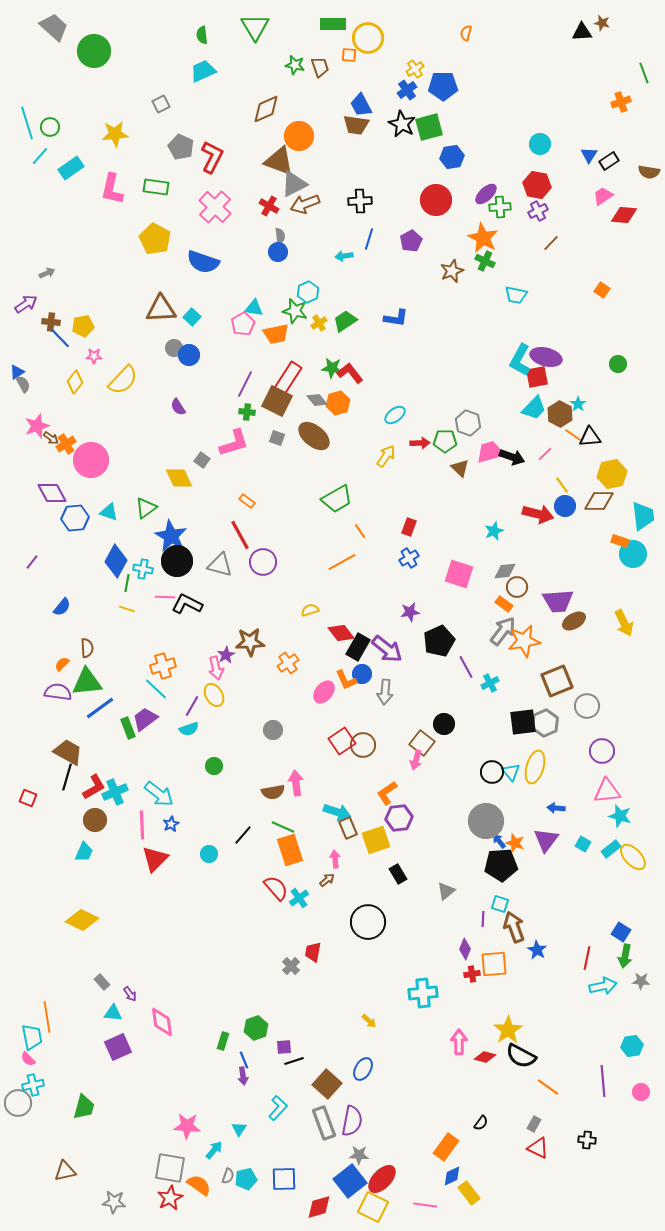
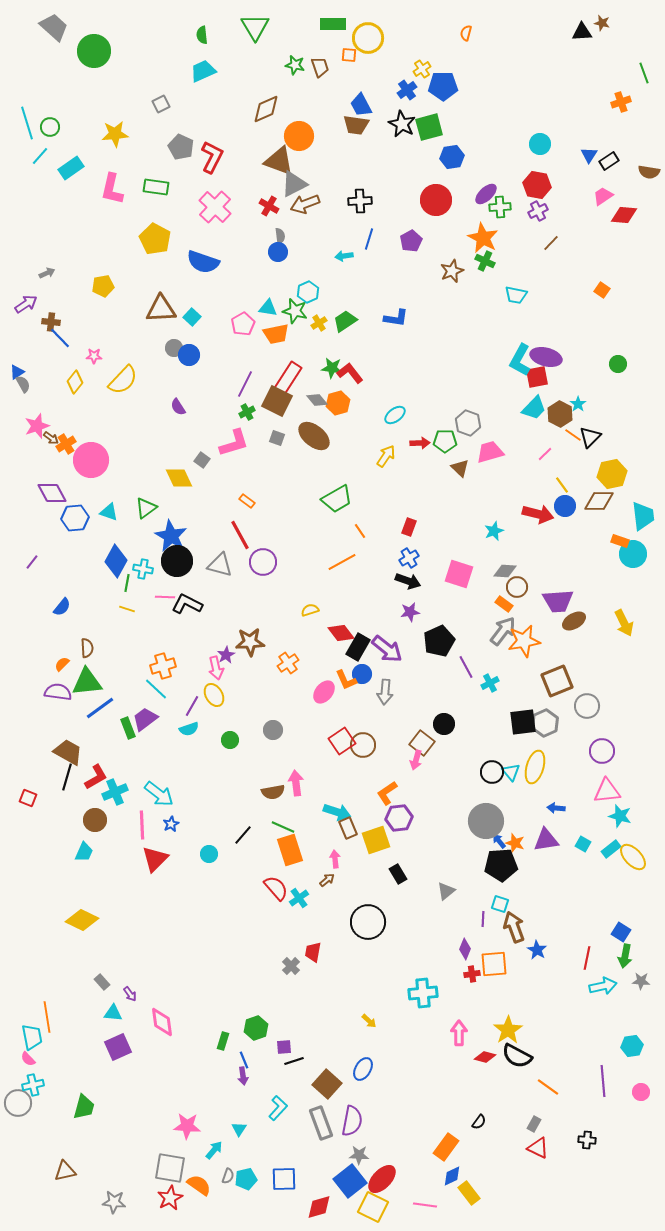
yellow cross at (415, 69): moved 7 px right
cyan triangle at (254, 308): moved 14 px right
yellow pentagon at (83, 326): moved 20 px right, 40 px up
green cross at (247, 412): rotated 35 degrees counterclockwise
black triangle at (590, 437): rotated 40 degrees counterclockwise
black arrow at (512, 457): moved 104 px left, 124 px down
gray diamond at (505, 571): rotated 10 degrees clockwise
green circle at (214, 766): moved 16 px right, 26 px up
red L-shape at (94, 787): moved 2 px right, 10 px up
purple triangle at (546, 840): rotated 44 degrees clockwise
pink arrow at (459, 1042): moved 9 px up
black semicircle at (521, 1056): moved 4 px left
gray rectangle at (324, 1123): moved 3 px left
black semicircle at (481, 1123): moved 2 px left, 1 px up
